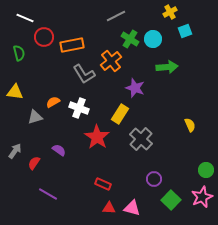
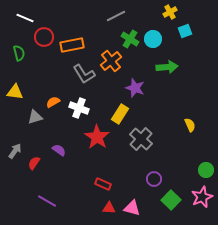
purple line: moved 1 px left, 7 px down
